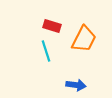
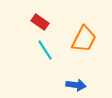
red rectangle: moved 12 px left, 4 px up; rotated 18 degrees clockwise
cyan line: moved 1 px left, 1 px up; rotated 15 degrees counterclockwise
